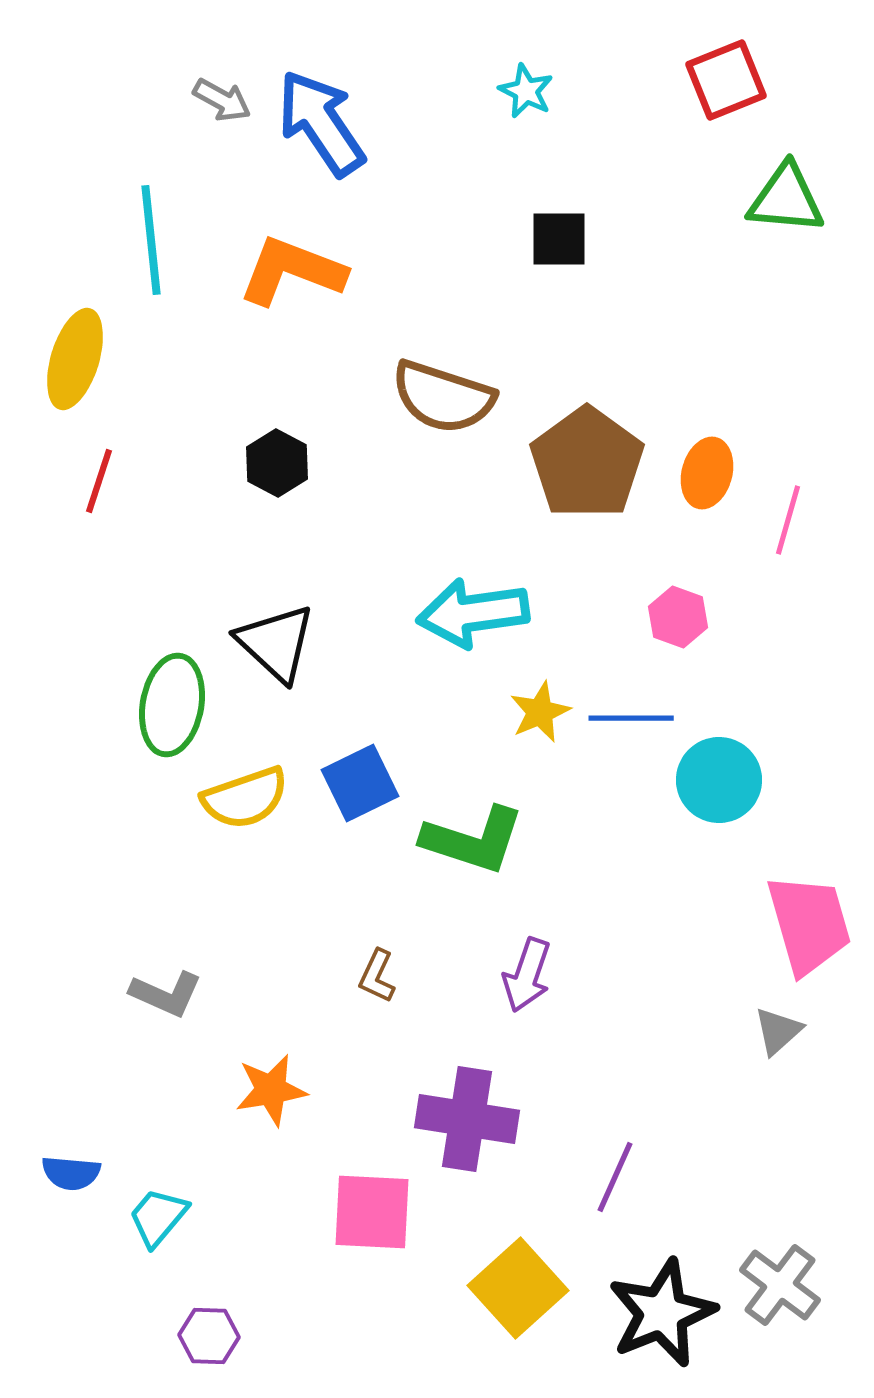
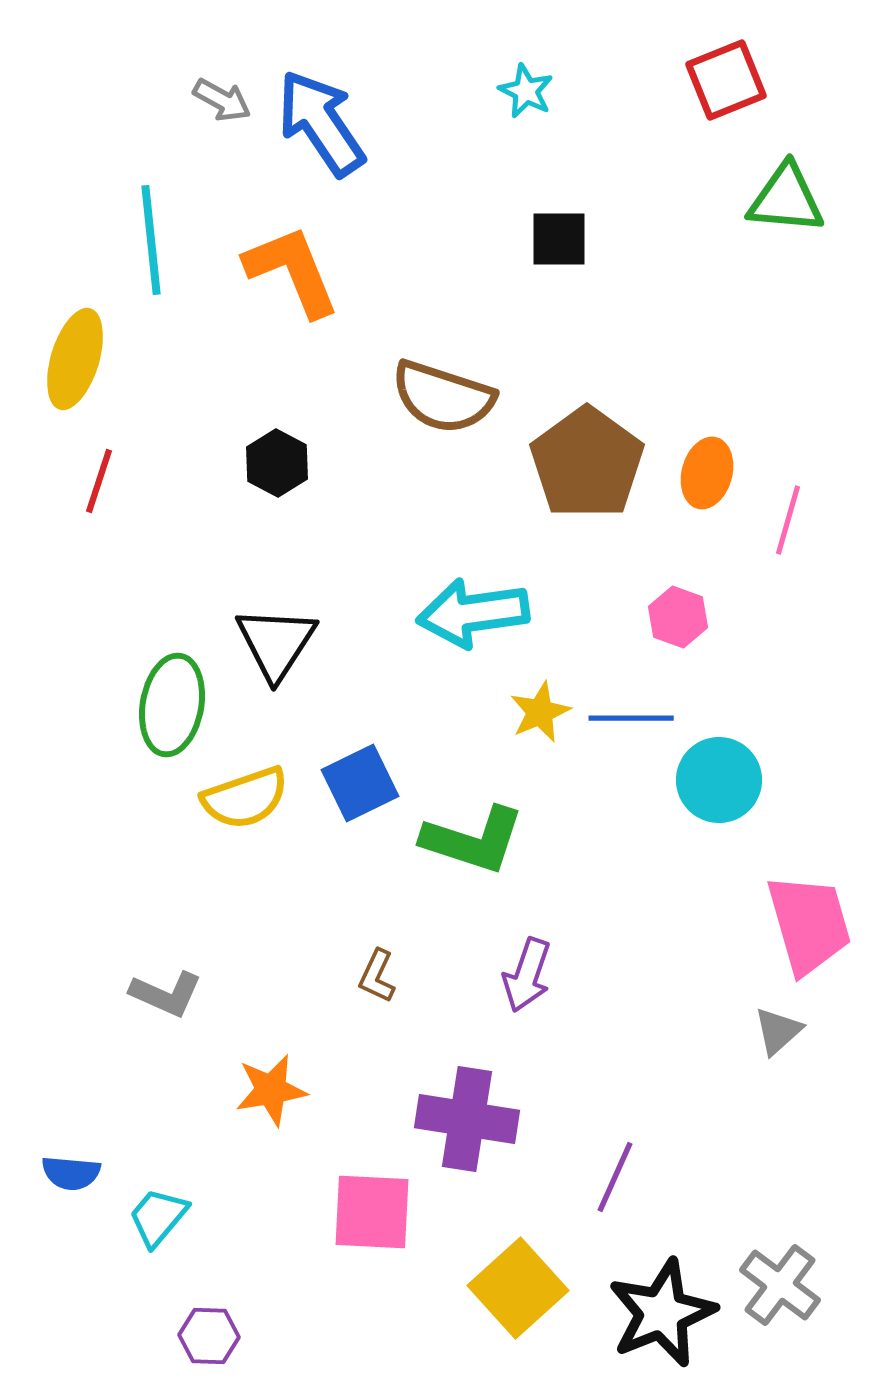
orange L-shape: rotated 47 degrees clockwise
black triangle: rotated 20 degrees clockwise
